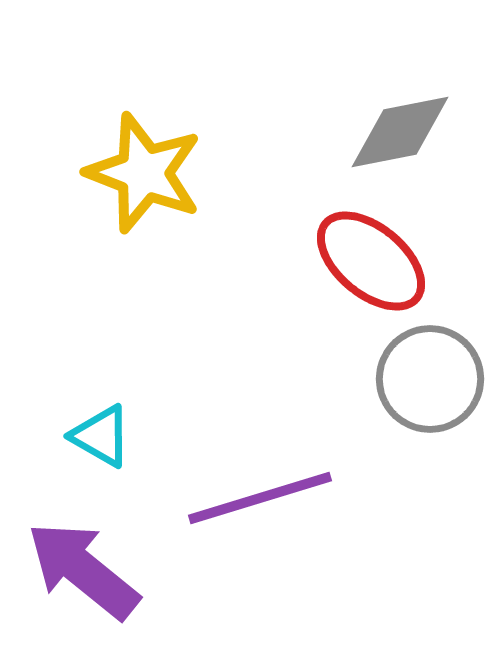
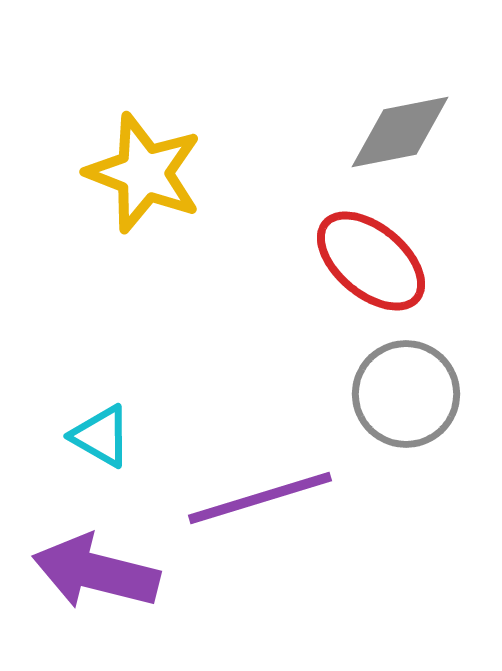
gray circle: moved 24 px left, 15 px down
purple arrow: moved 13 px right, 2 px down; rotated 25 degrees counterclockwise
